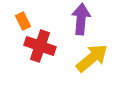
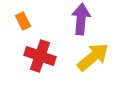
red cross: moved 10 px down
yellow arrow: moved 1 px right, 1 px up
